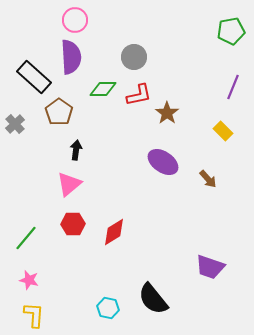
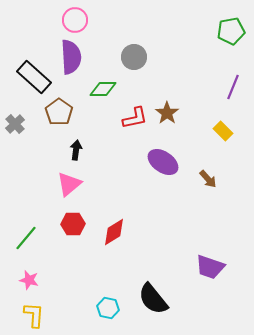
red L-shape: moved 4 px left, 23 px down
